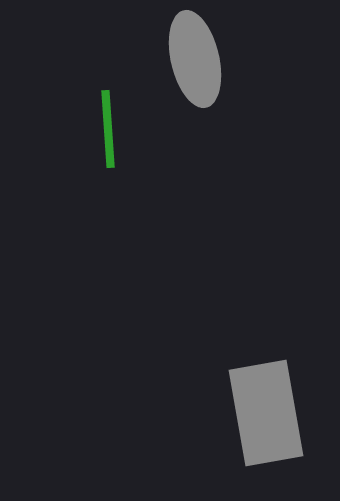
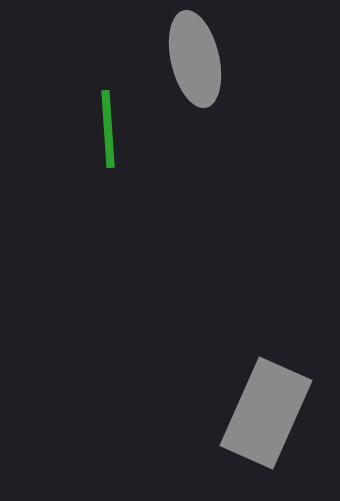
gray rectangle: rotated 34 degrees clockwise
